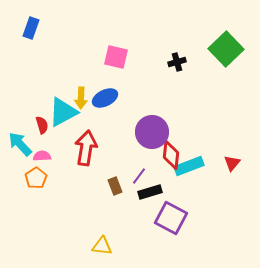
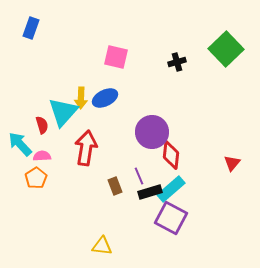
cyan triangle: rotated 20 degrees counterclockwise
cyan rectangle: moved 18 px left, 23 px down; rotated 20 degrees counterclockwise
purple line: rotated 60 degrees counterclockwise
